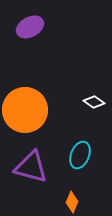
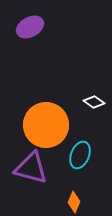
orange circle: moved 21 px right, 15 px down
purple triangle: moved 1 px down
orange diamond: moved 2 px right
